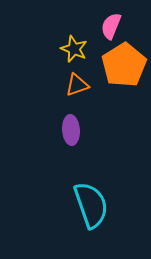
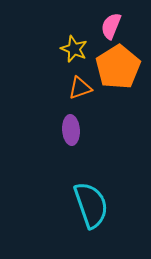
orange pentagon: moved 6 px left, 2 px down
orange triangle: moved 3 px right, 3 px down
